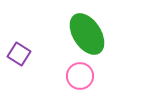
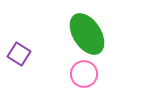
pink circle: moved 4 px right, 2 px up
